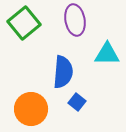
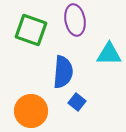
green square: moved 7 px right, 7 px down; rotated 32 degrees counterclockwise
cyan triangle: moved 2 px right
orange circle: moved 2 px down
